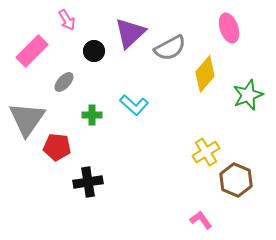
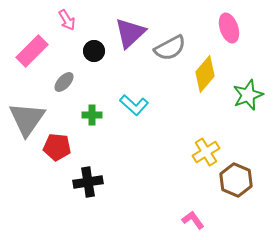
pink L-shape: moved 8 px left
